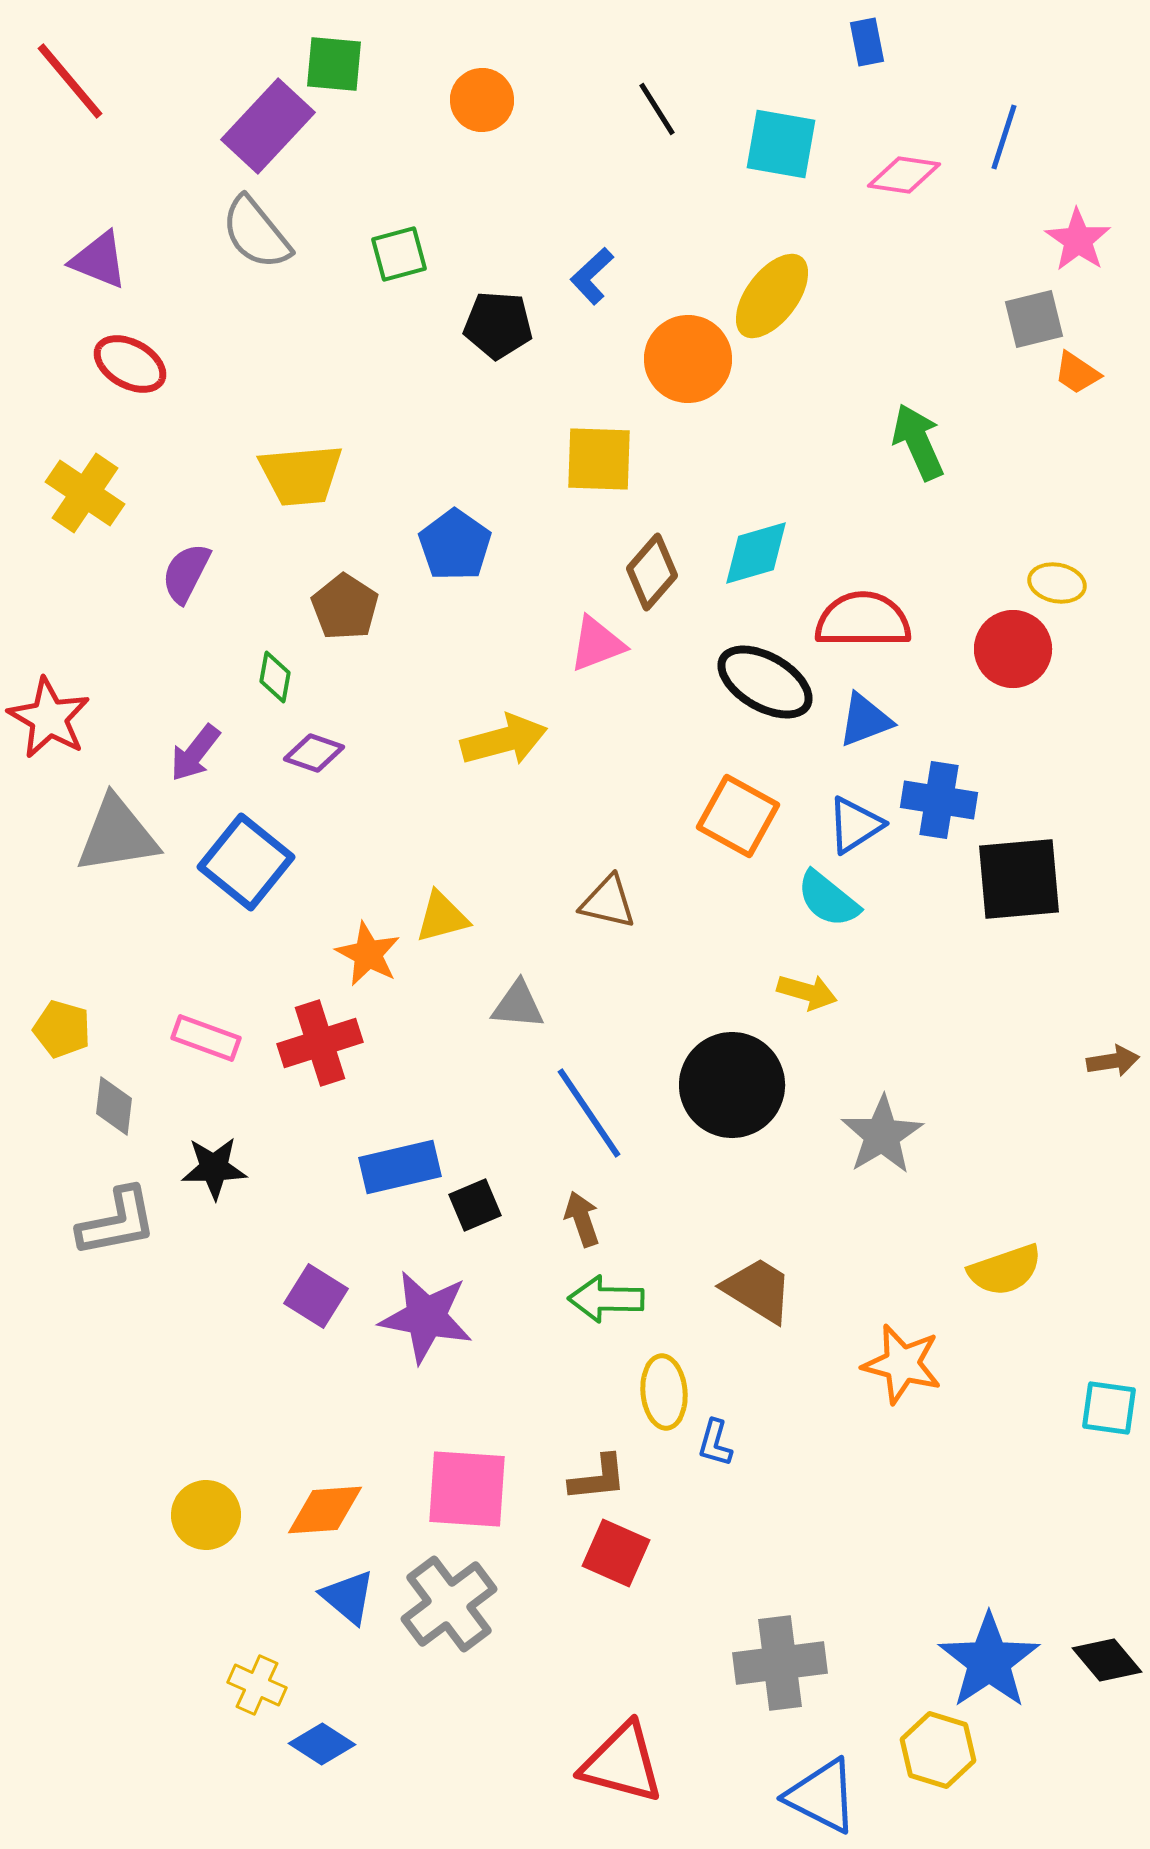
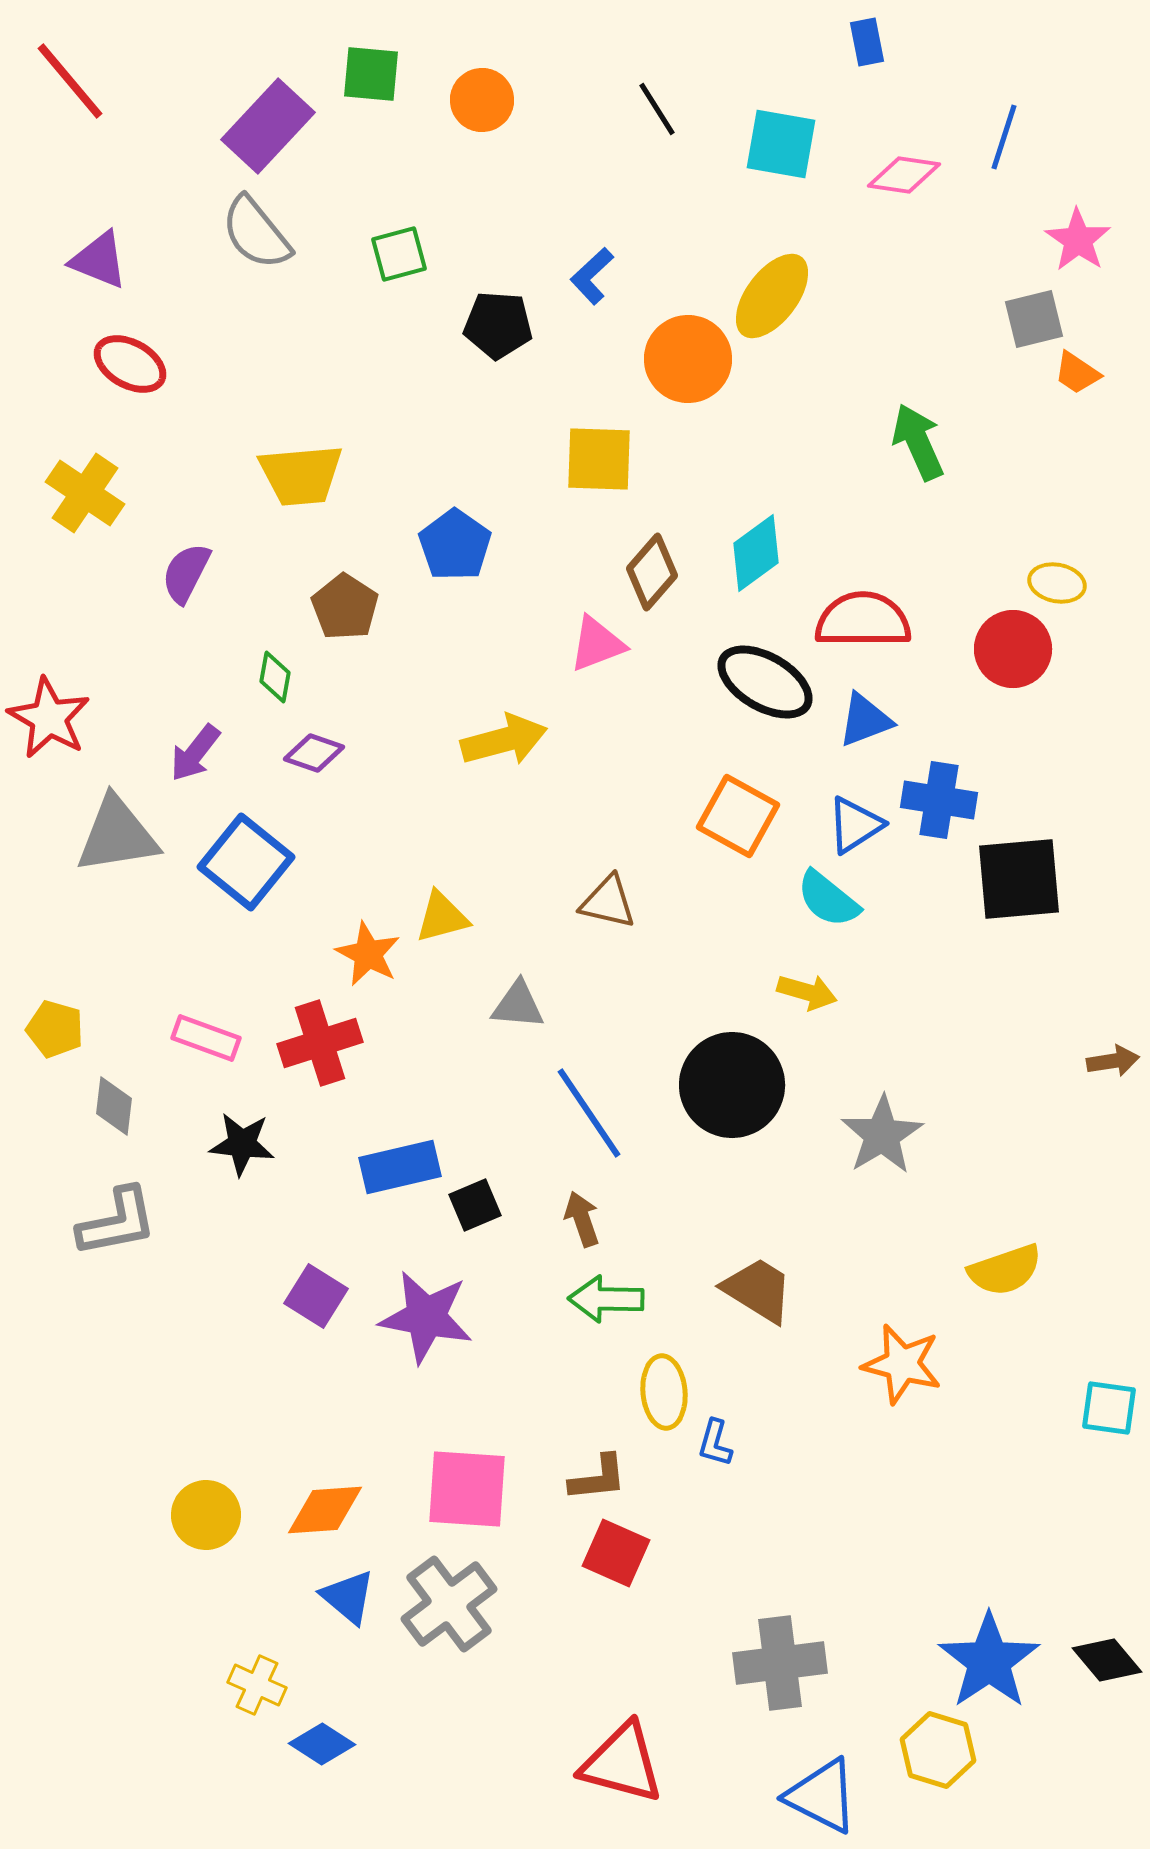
green square at (334, 64): moved 37 px right, 10 px down
cyan diamond at (756, 553): rotated 20 degrees counterclockwise
yellow pentagon at (62, 1029): moved 7 px left
black star at (214, 1168): moved 28 px right, 24 px up; rotated 8 degrees clockwise
